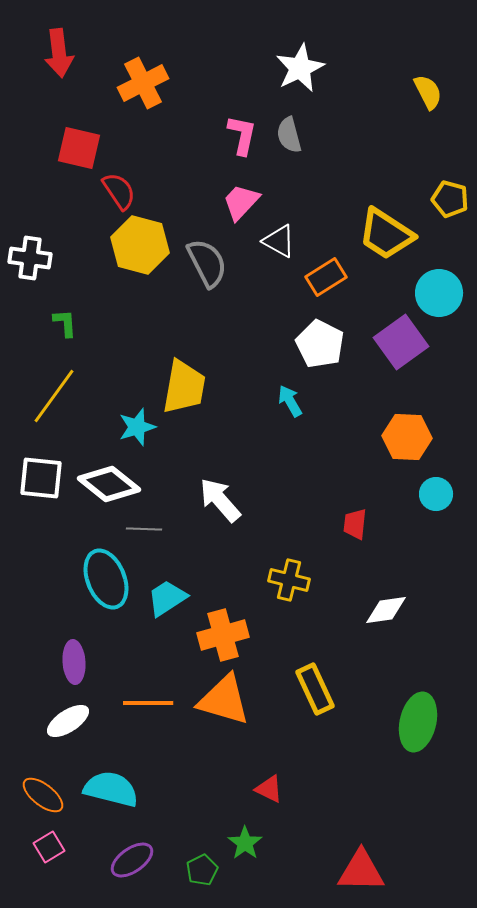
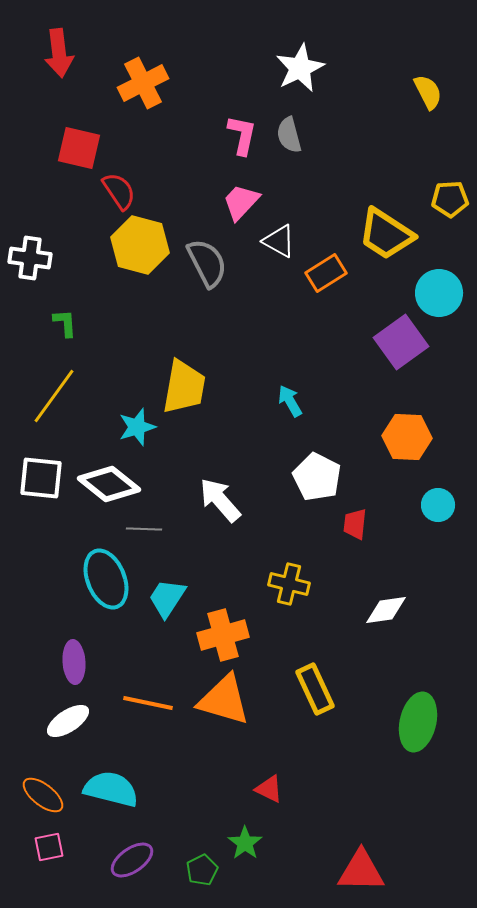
yellow pentagon at (450, 199): rotated 18 degrees counterclockwise
orange rectangle at (326, 277): moved 4 px up
white pentagon at (320, 344): moved 3 px left, 133 px down
cyan circle at (436, 494): moved 2 px right, 11 px down
yellow cross at (289, 580): moved 4 px down
cyan trapezoid at (167, 598): rotated 24 degrees counterclockwise
orange line at (148, 703): rotated 12 degrees clockwise
pink square at (49, 847): rotated 20 degrees clockwise
